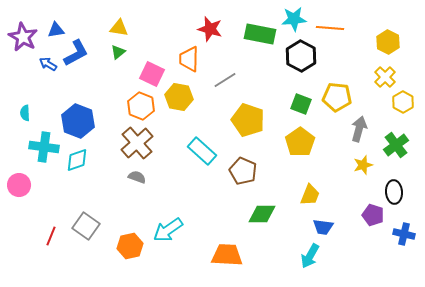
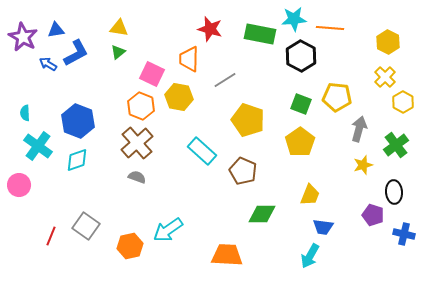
cyan cross at (44, 147): moved 6 px left, 1 px up; rotated 28 degrees clockwise
